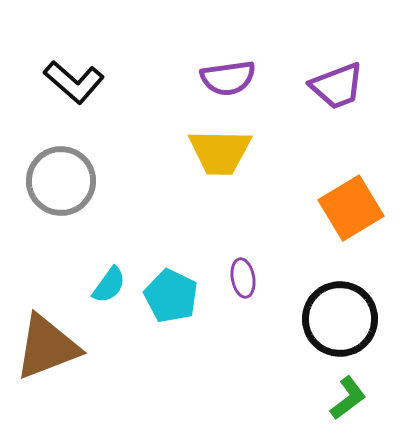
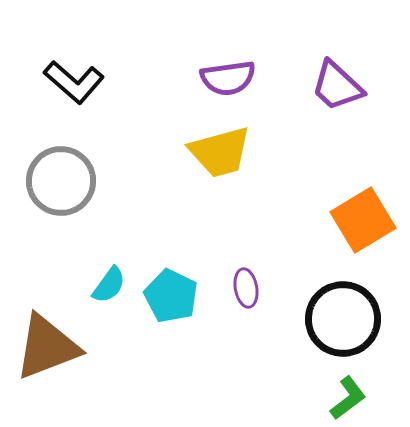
purple trapezoid: rotated 64 degrees clockwise
yellow trapezoid: rotated 16 degrees counterclockwise
orange square: moved 12 px right, 12 px down
purple ellipse: moved 3 px right, 10 px down
black circle: moved 3 px right
